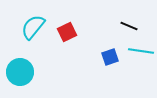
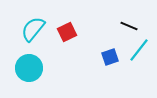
cyan semicircle: moved 2 px down
cyan line: moved 2 px left, 1 px up; rotated 60 degrees counterclockwise
cyan circle: moved 9 px right, 4 px up
